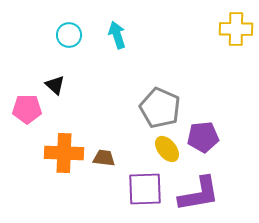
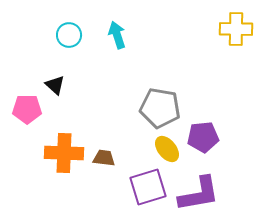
gray pentagon: rotated 15 degrees counterclockwise
purple square: moved 3 px right, 2 px up; rotated 15 degrees counterclockwise
